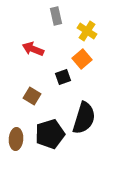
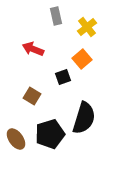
yellow cross: moved 4 px up; rotated 18 degrees clockwise
brown ellipse: rotated 40 degrees counterclockwise
